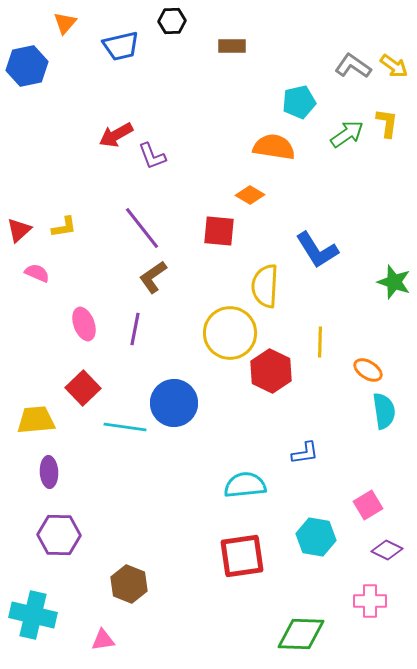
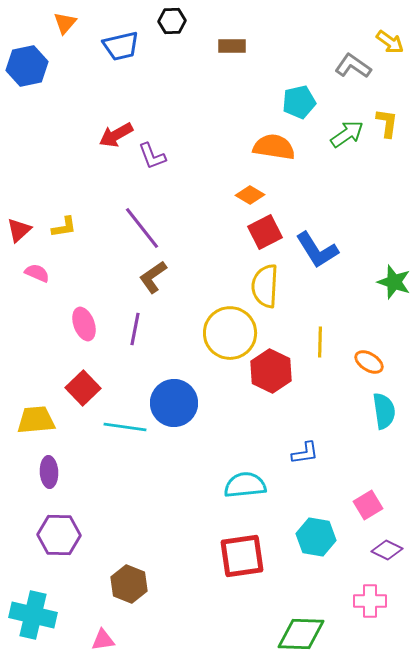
yellow arrow at (394, 66): moved 4 px left, 24 px up
red square at (219, 231): moved 46 px right, 1 px down; rotated 32 degrees counterclockwise
orange ellipse at (368, 370): moved 1 px right, 8 px up
